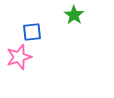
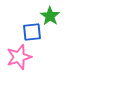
green star: moved 24 px left, 1 px down
